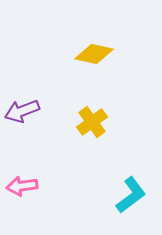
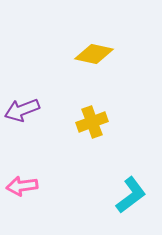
purple arrow: moved 1 px up
yellow cross: rotated 16 degrees clockwise
